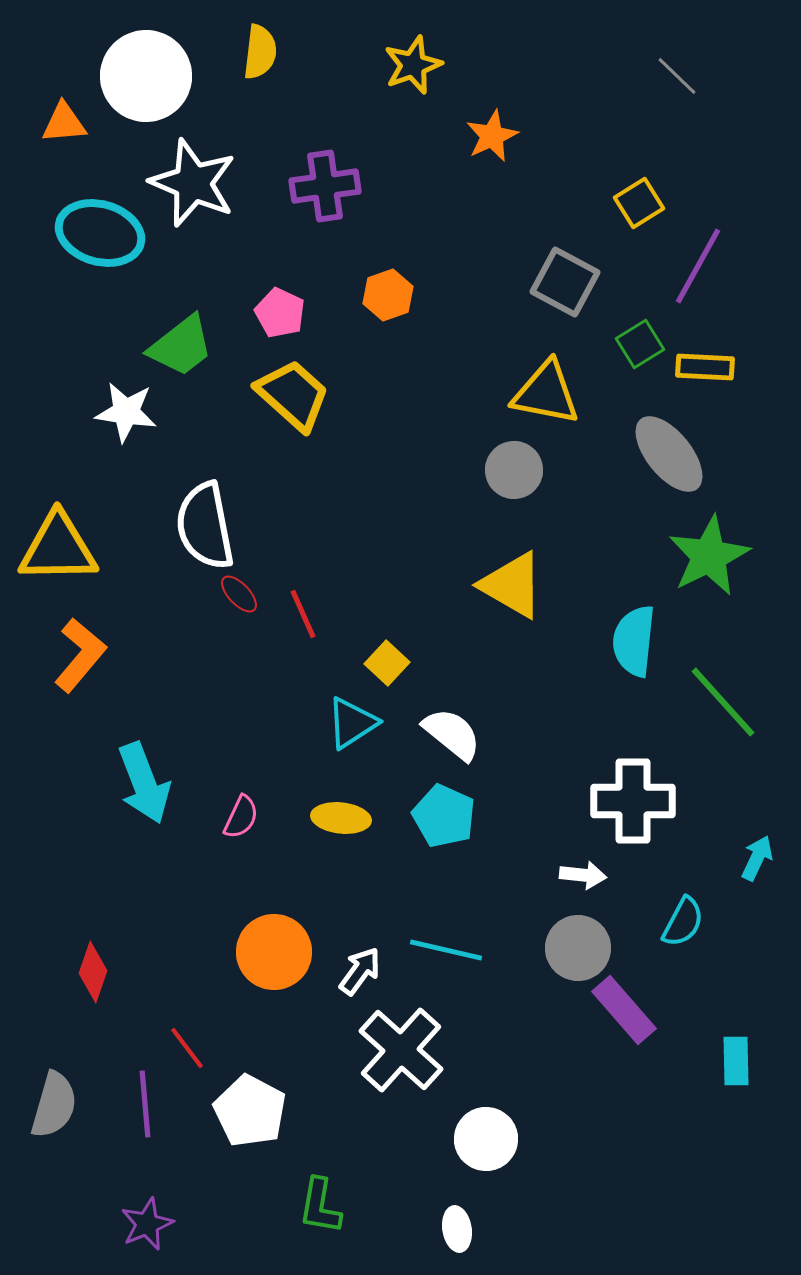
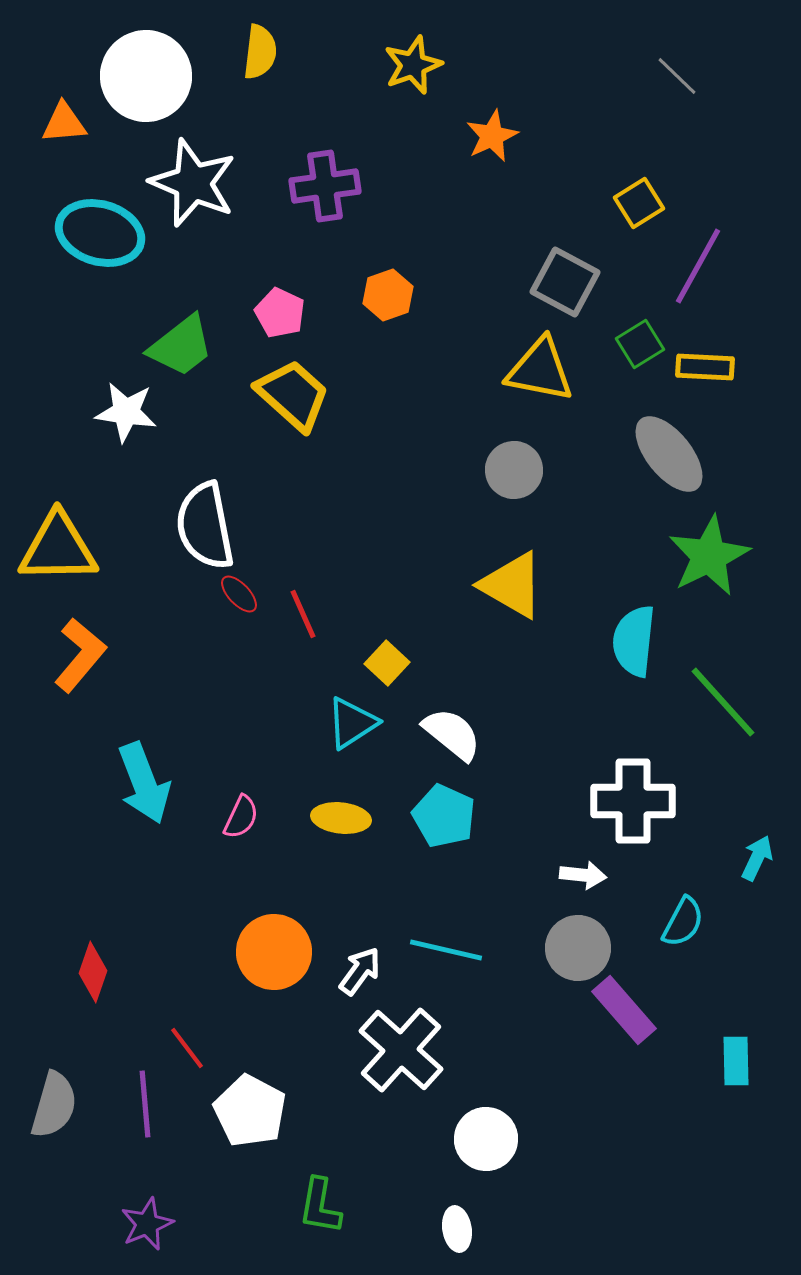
yellow triangle at (546, 393): moved 6 px left, 23 px up
